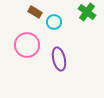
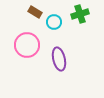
green cross: moved 7 px left, 2 px down; rotated 36 degrees clockwise
